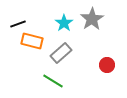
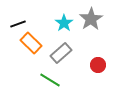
gray star: moved 1 px left
orange rectangle: moved 1 px left, 2 px down; rotated 30 degrees clockwise
red circle: moved 9 px left
green line: moved 3 px left, 1 px up
